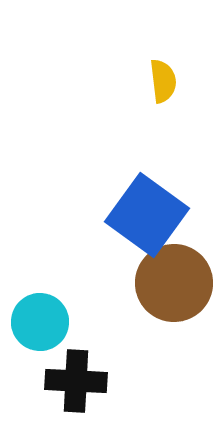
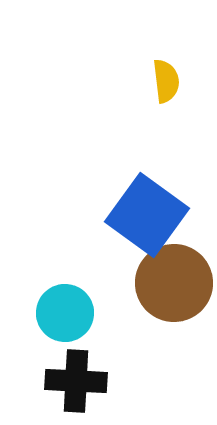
yellow semicircle: moved 3 px right
cyan circle: moved 25 px right, 9 px up
